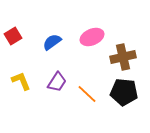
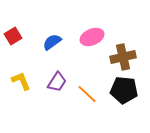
black pentagon: moved 2 px up
